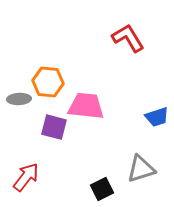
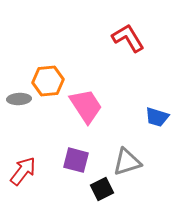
orange hexagon: moved 1 px up; rotated 12 degrees counterclockwise
pink trapezoid: rotated 51 degrees clockwise
blue trapezoid: rotated 35 degrees clockwise
purple square: moved 22 px right, 33 px down
gray triangle: moved 14 px left, 7 px up
red arrow: moved 3 px left, 6 px up
